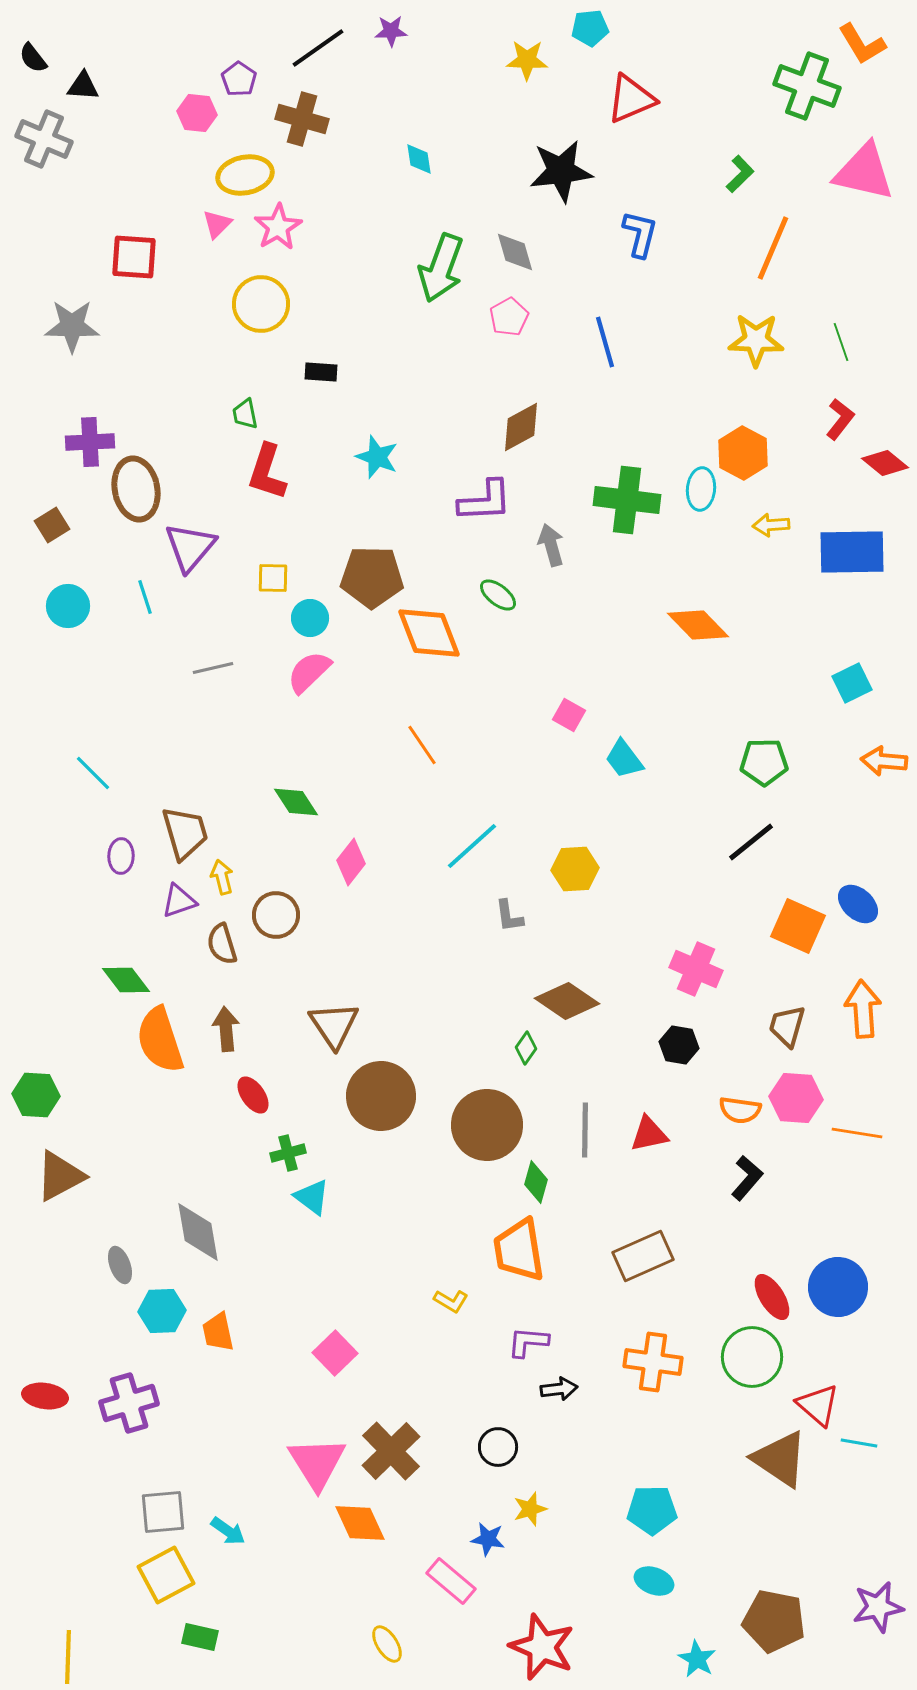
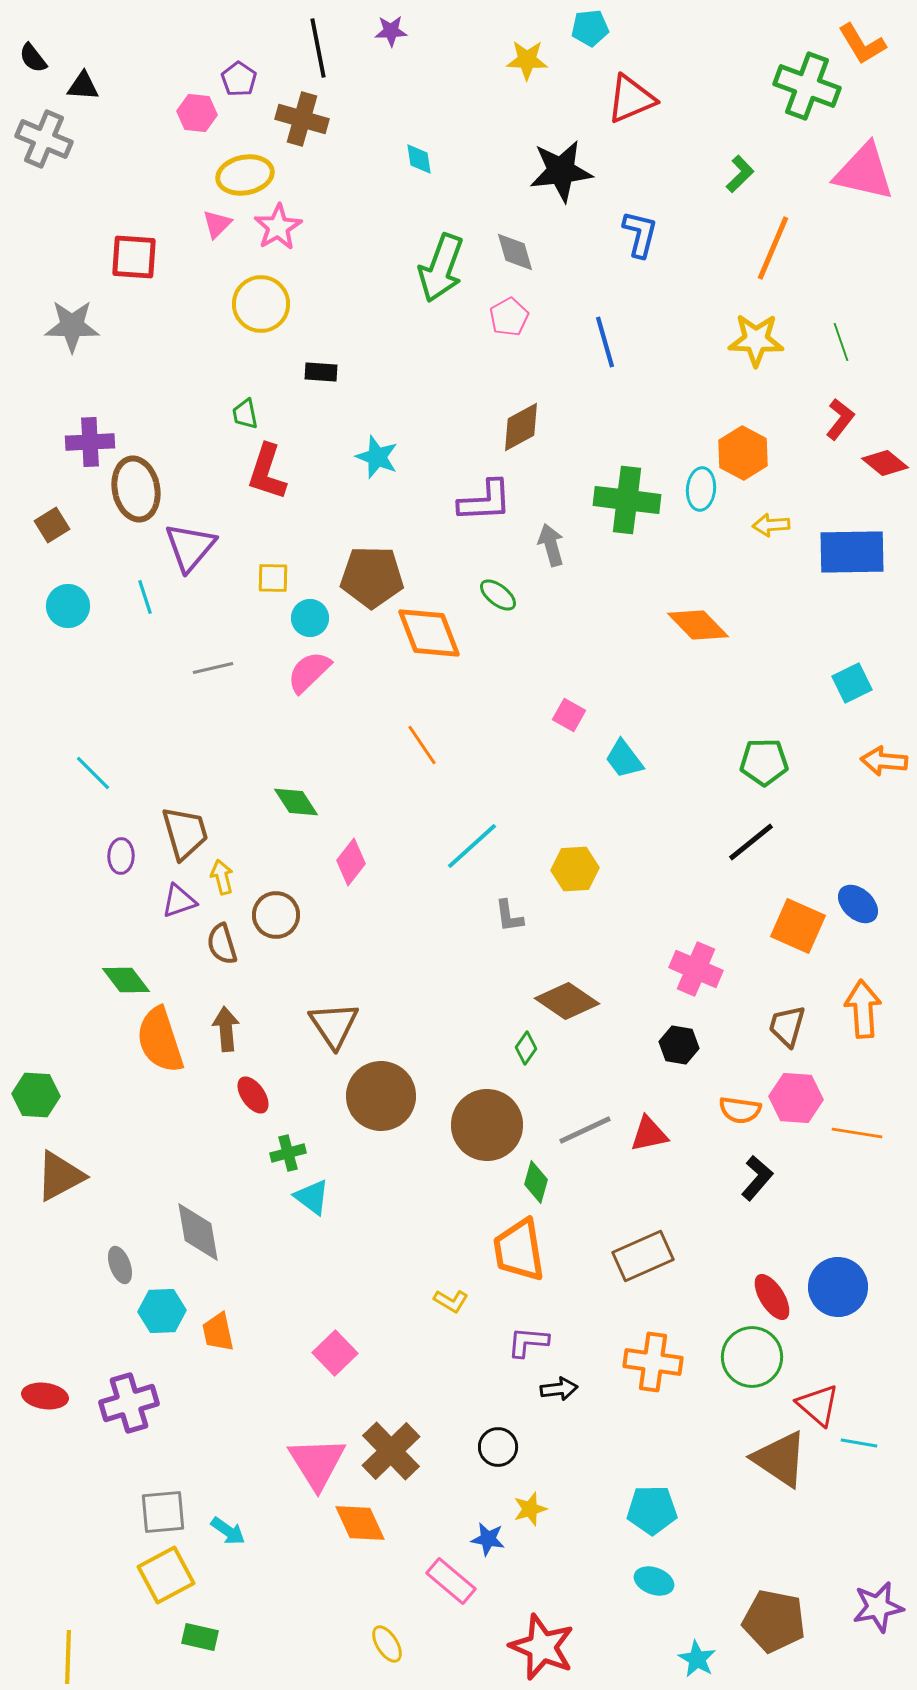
black line at (318, 48): rotated 66 degrees counterclockwise
gray line at (585, 1130): rotated 64 degrees clockwise
black L-shape at (747, 1178): moved 10 px right
